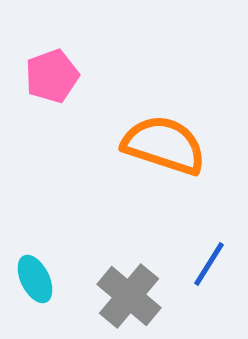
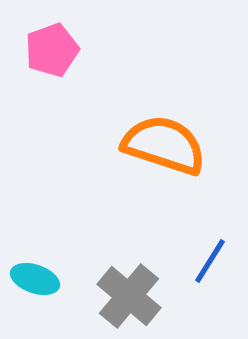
pink pentagon: moved 26 px up
blue line: moved 1 px right, 3 px up
cyan ellipse: rotated 45 degrees counterclockwise
